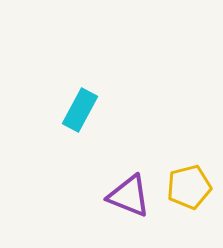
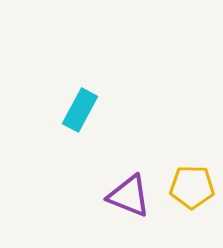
yellow pentagon: moved 3 px right; rotated 15 degrees clockwise
